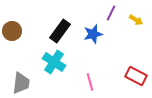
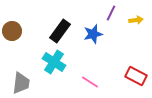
yellow arrow: rotated 40 degrees counterclockwise
pink line: rotated 42 degrees counterclockwise
